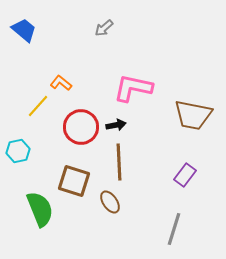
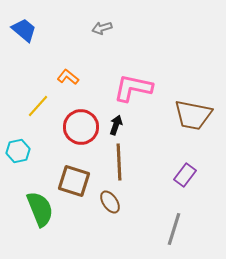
gray arrow: moved 2 px left; rotated 24 degrees clockwise
orange L-shape: moved 7 px right, 6 px up
black arrow: rotated 60 degrees counterclockwise
